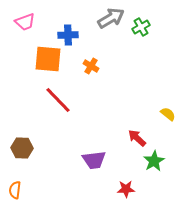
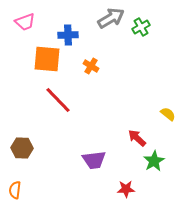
orange square: moved 1 px left
